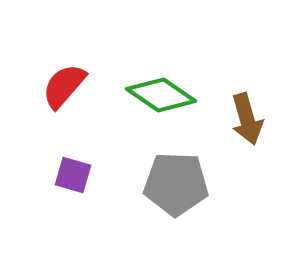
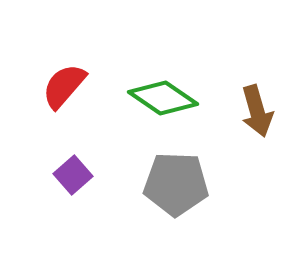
green diamond: moved 2 px right, 3 px down
brown arrow: moved 10 px right, 8 px up
purple square: rotated 33 degrees clockwise
